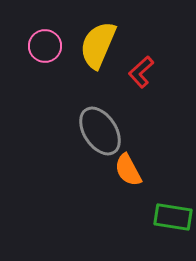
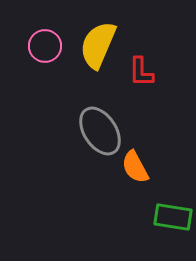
red L-shape: rotated 48 degrees counterclockwise
orange semicircle: moved 7 px right, 3 px up
